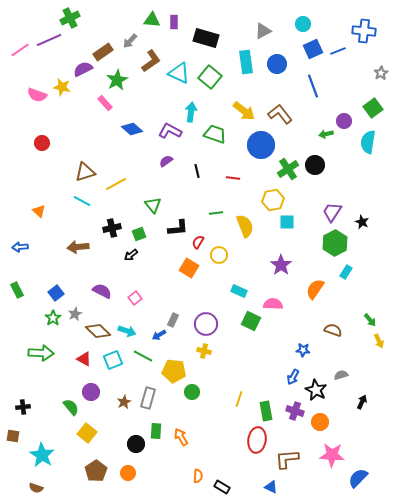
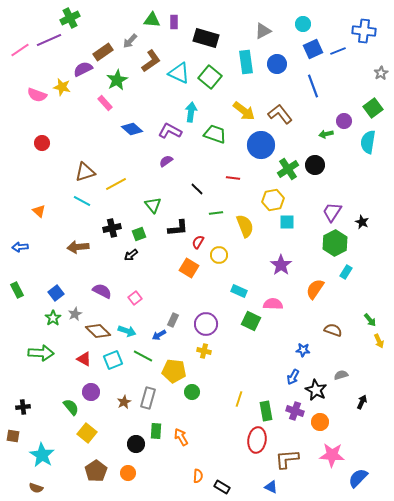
black line at (197, 171): moved 18 px down; rotated 32 degrees counterclockwise
